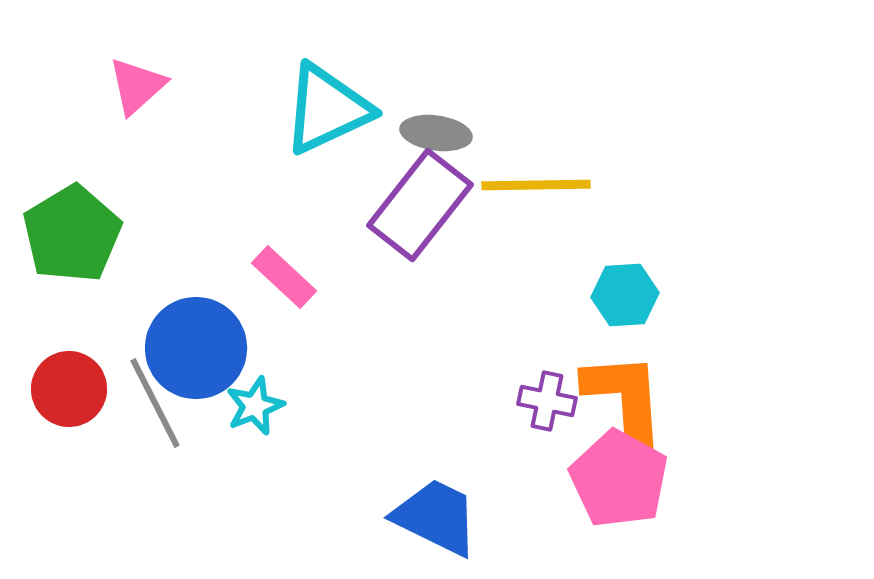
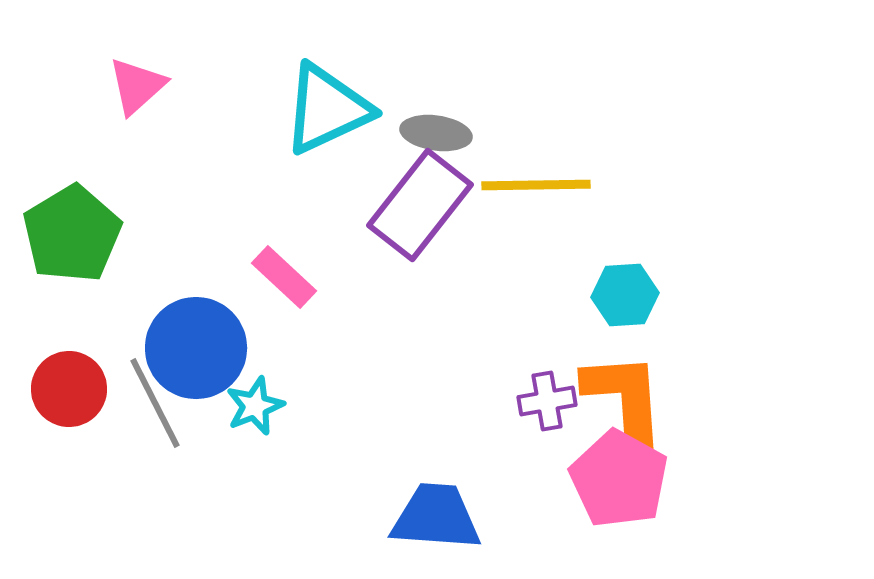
purple cross: rotated 22 degrees counterclockwise
blue trapezoid: rotated 22 degrees counterclockwise
